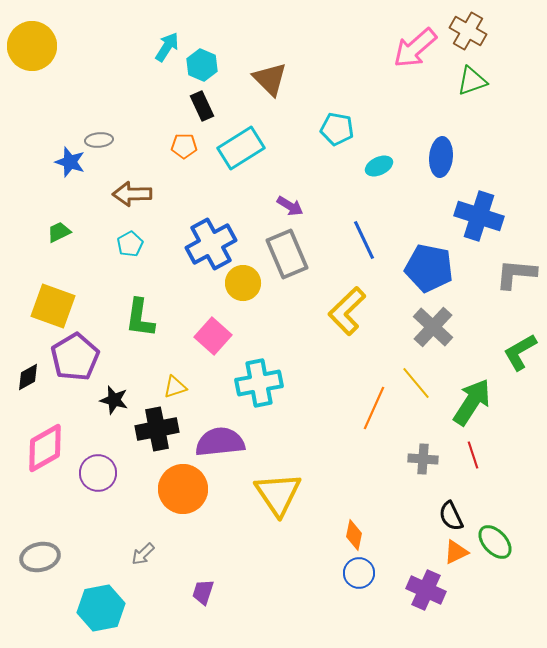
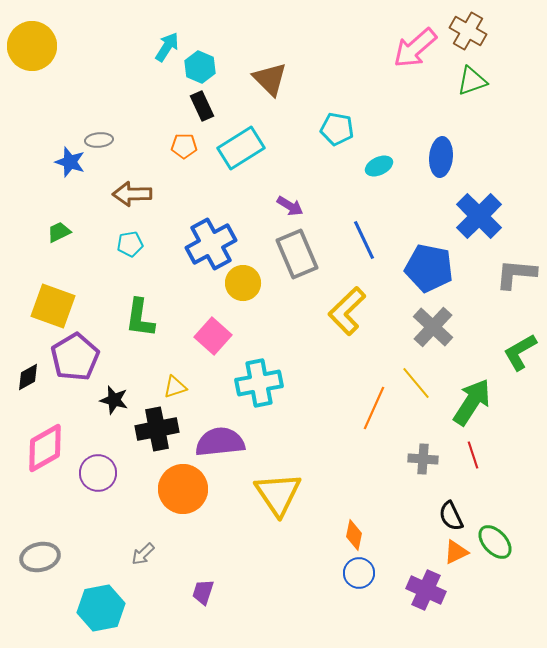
cyan hexagon at (202, 65): moved 2 px left, 2 px down
blue cross at (479, 216): rotated 27 degrees clockwise
cyan pentagon at (130, 244): rotated 20 degrees clockwise
gray rectangle at (287, 254): moved 10 px right
